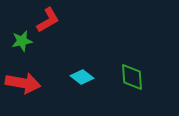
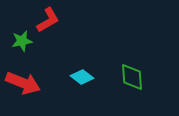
red arrow: rotated 12 degrees clockwise
